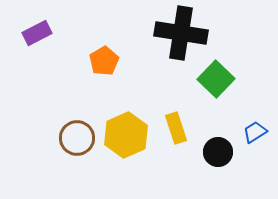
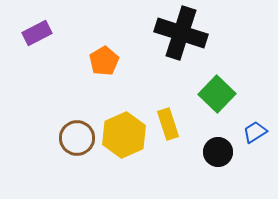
black cross: rotated 9 degrees clockwise
green square: moved 1 px right, 15 px down
yellow rectangle: moved 8 px left, 4 px up
yellow hexagon: moved 2 px left
